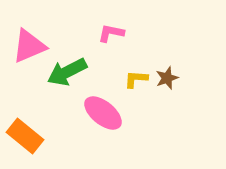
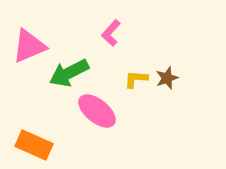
pink L-shape: rotated 60 degrees counterclockwise
green arrow: moved 2 px right, 1 px down
pink ellipse: moved 6 px left, 2 px up
orange rectangle: moved 9 px right, 9 px down; rotated 15 degrees counterclockwise
